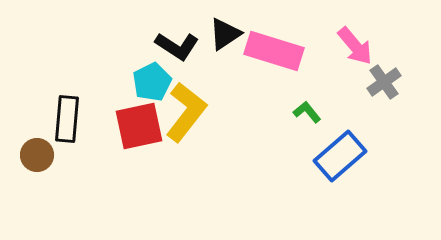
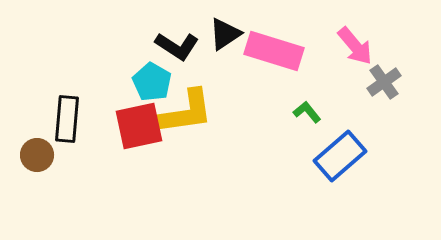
cyan pentagon: rotated 15 degrees counterclockwise
yellow L-shape: rotated 44 degrees clockwise
